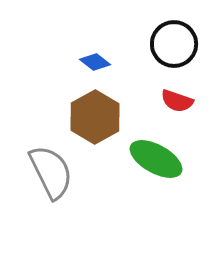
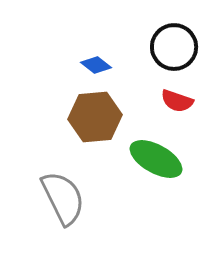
black circle: moved 3 px down
blue diamond: moved 1 px right, 3 px down
brown hexagon: rotated 24 degrees clockwise
gray semicircle: moved 12 px right, 26 px down
